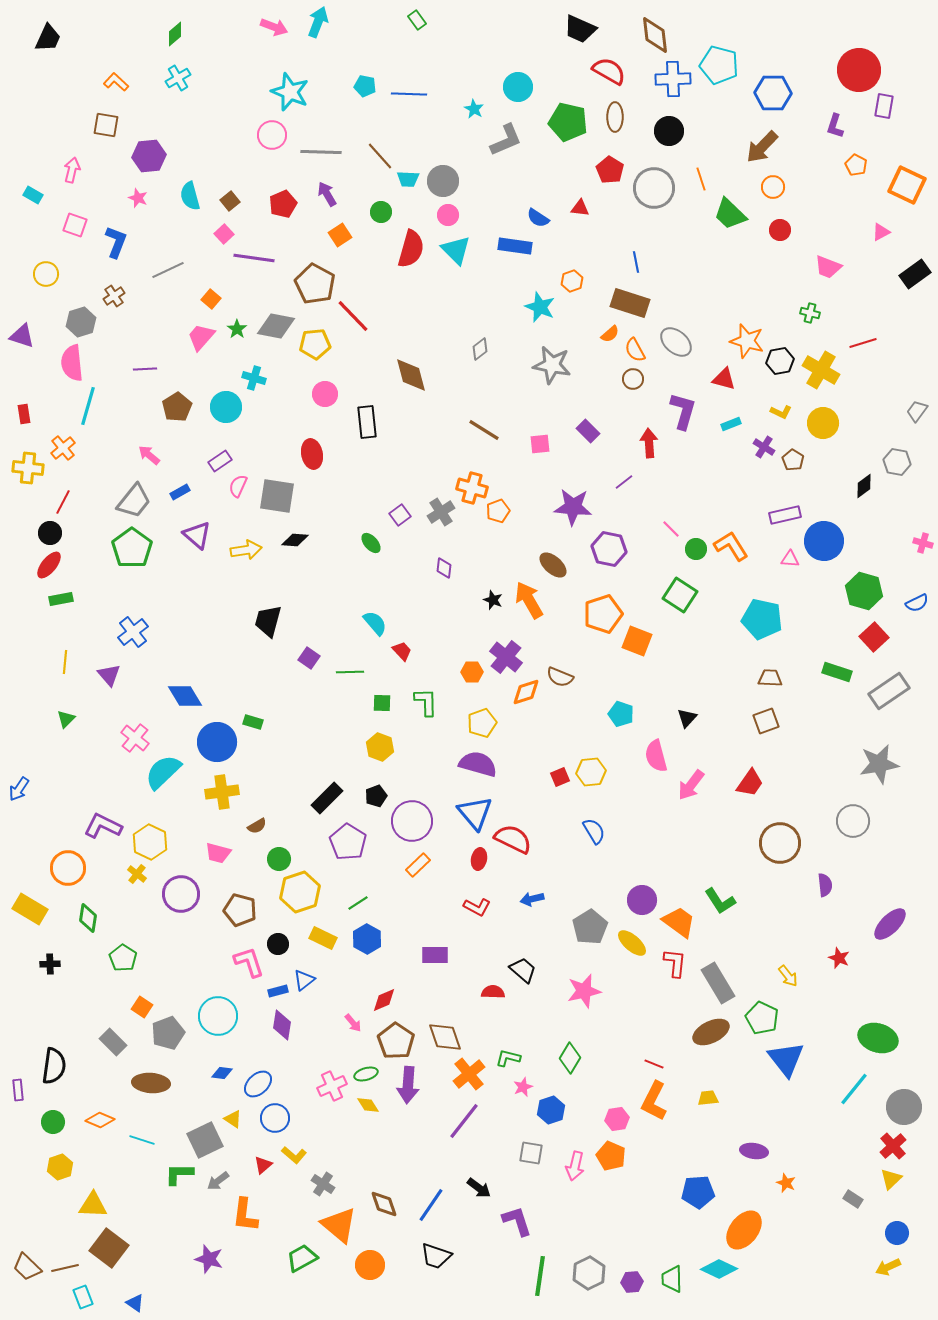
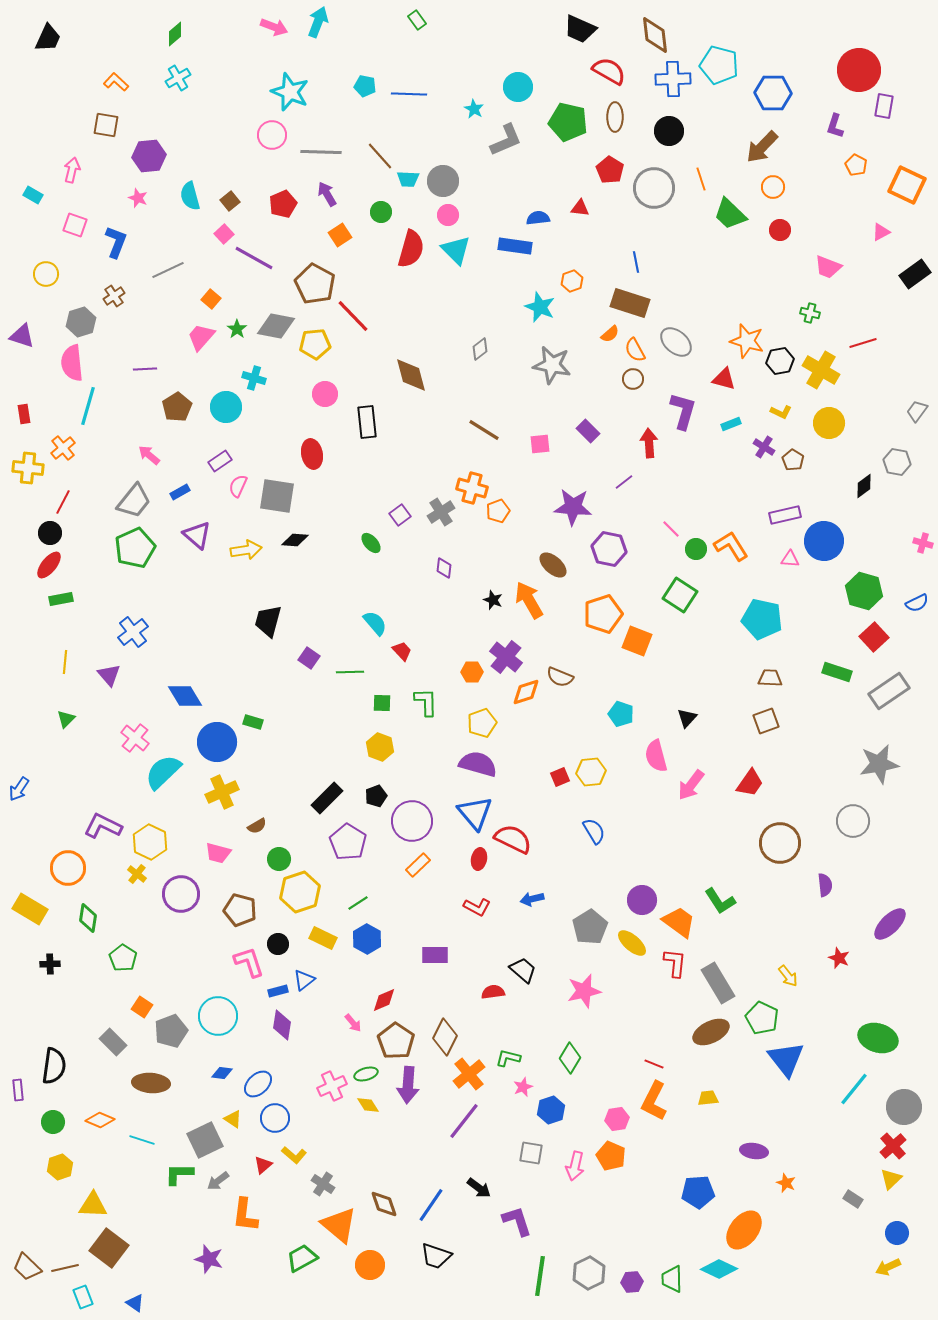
blue semicircle at (538, 218): rotated 140 degrees clockwise
purple line at (254, 258): rotated 21 degrees clockwise
yellow circle at (823, 423): moved 6 px right
green pentagon at (132, 548): moved 3 px right; rotated 12 degrees clockwise
yellow cross at (222, 792): rotated 16 degrees counterclockwise
red semicircle at (493, 992): rotated 10 degrees counterclockwise
gray pentagon at (168, 1033): moved 3 px right, 2 px up
brown diamond at (445, 1037): rotated 45 degrees clockwise
